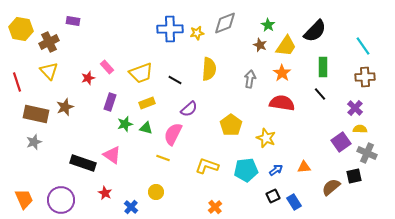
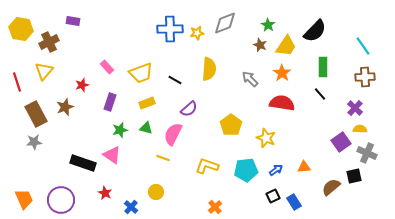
yellow triangle at (49, 71): moved 5 px left; rotated 24 degrees clockwise
red star at (88, 78): moved 6 px left, 7 px down
gray arrow at (250, 79): rotated 54 degrees counterclockwise
brown rectangle at (36, 114): rotated 50 degrees clockwise
green star at (125, 124): moved 5 px left, 6 px down
gray star at (34, 142): rotated 14 degrees clockwise
